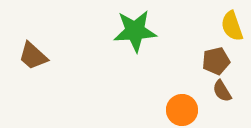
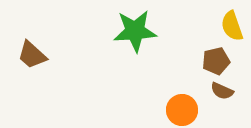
brown trapezoid: moved 1 px left, 1 px up
brown semicircle: rotated 35 degrees counterclockwise
